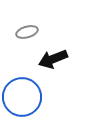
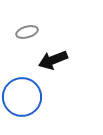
black arrow: moved 1 px down
